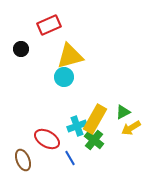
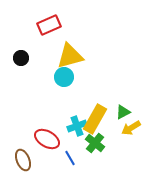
black circle: moved 9 px down
green cross: moved 1 px right, 3 px down
